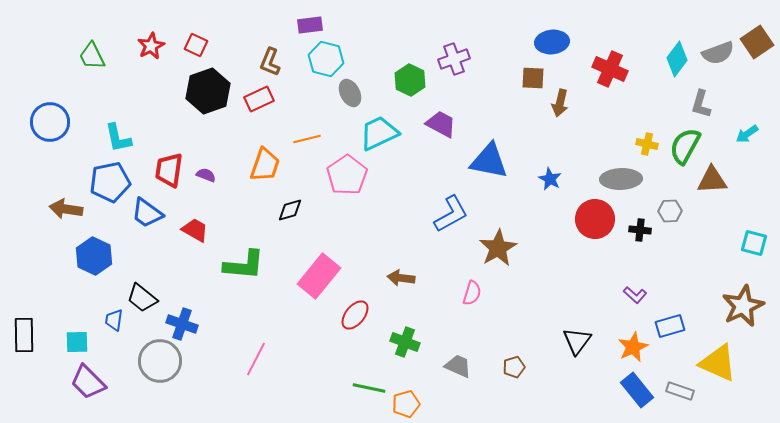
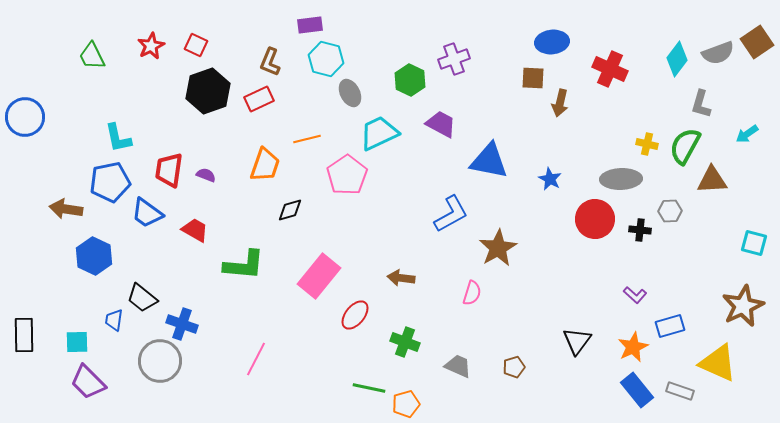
blue circle at (50, 122): moved 25 px left, 5 px up
